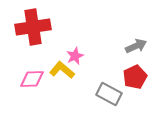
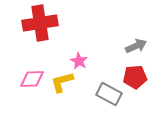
red cross: moved 7 px right, 4 px up
pink star: moved 4 px right, 5 px down; rotated 18 degrees counterclockwise
yellow L-shape: moved 12 px down; rotated 55 degrees counterclockwise
red pentagon: rotated 20 degrees clockwise
